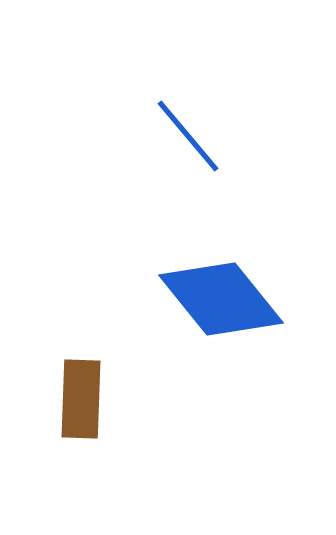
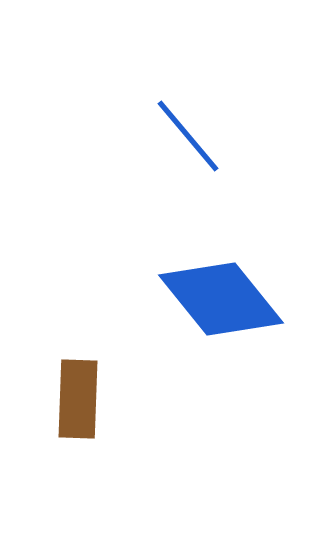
brown rectangle: moved 3 px left
